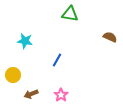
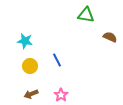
green triangle: moved 16 px right, 1 px down
blue line: rotated 56 degrees counterclockwise
yellow circle: moved 17 px right, 9 px up
